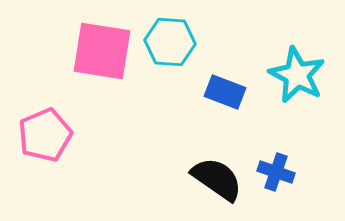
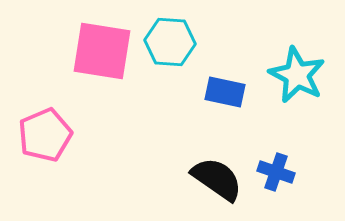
blue rectangle: rotated 9 degrees counterclockwise
